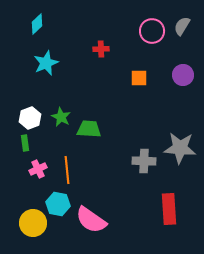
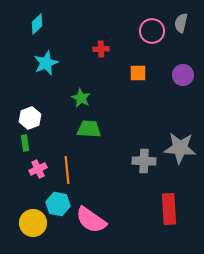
gray semicircle: moved 1 px left, 3 px up; rotated 18 degrees counterclockwise
orange square: moved 1 px left, 5 px up
green star: moved 20 px right, 19 px up
